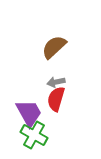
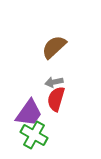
gray arrow: moved 2 px left
purple trapezoid: rotated 64 degrees clockwise
